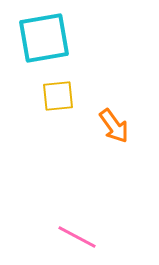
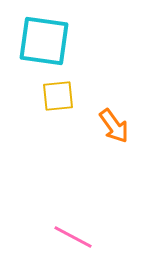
cyan square: moved 3 px down; rotated 18 degrees clockwise
pink line: moved 4 px left
